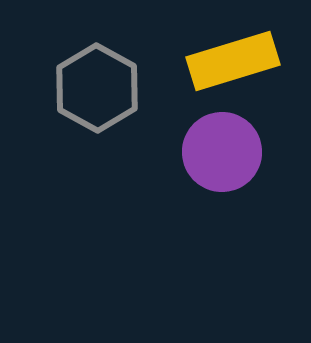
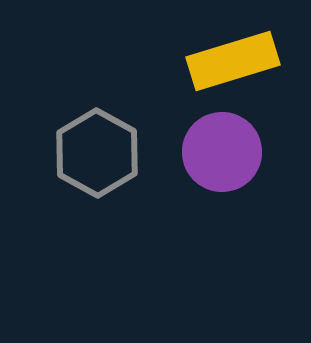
gray hexagon: moved 65 px down
